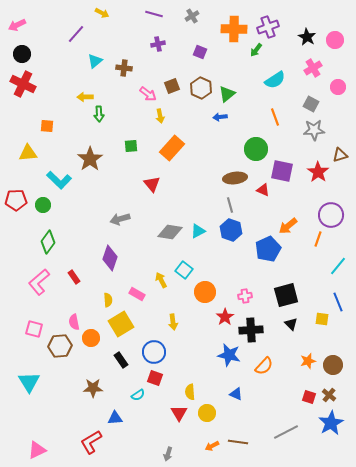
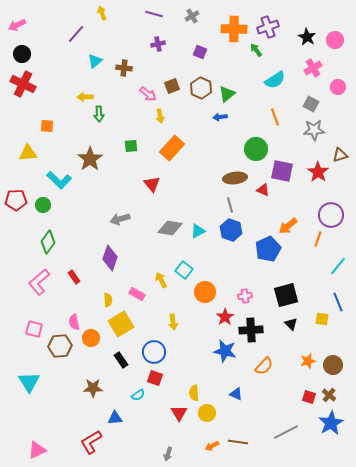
yellow arrow at (102, 13): rotated 136 degrees counterclockwise
green arrow at (256, 50): rotated 104 degrees clockwise
gray diamond at (170, 232): moved 4 px up
blue star at (229, 355): moved 4 px left, 4 px up
yellow semicircle at (190, 392): moved 4 px right, 1 px down
